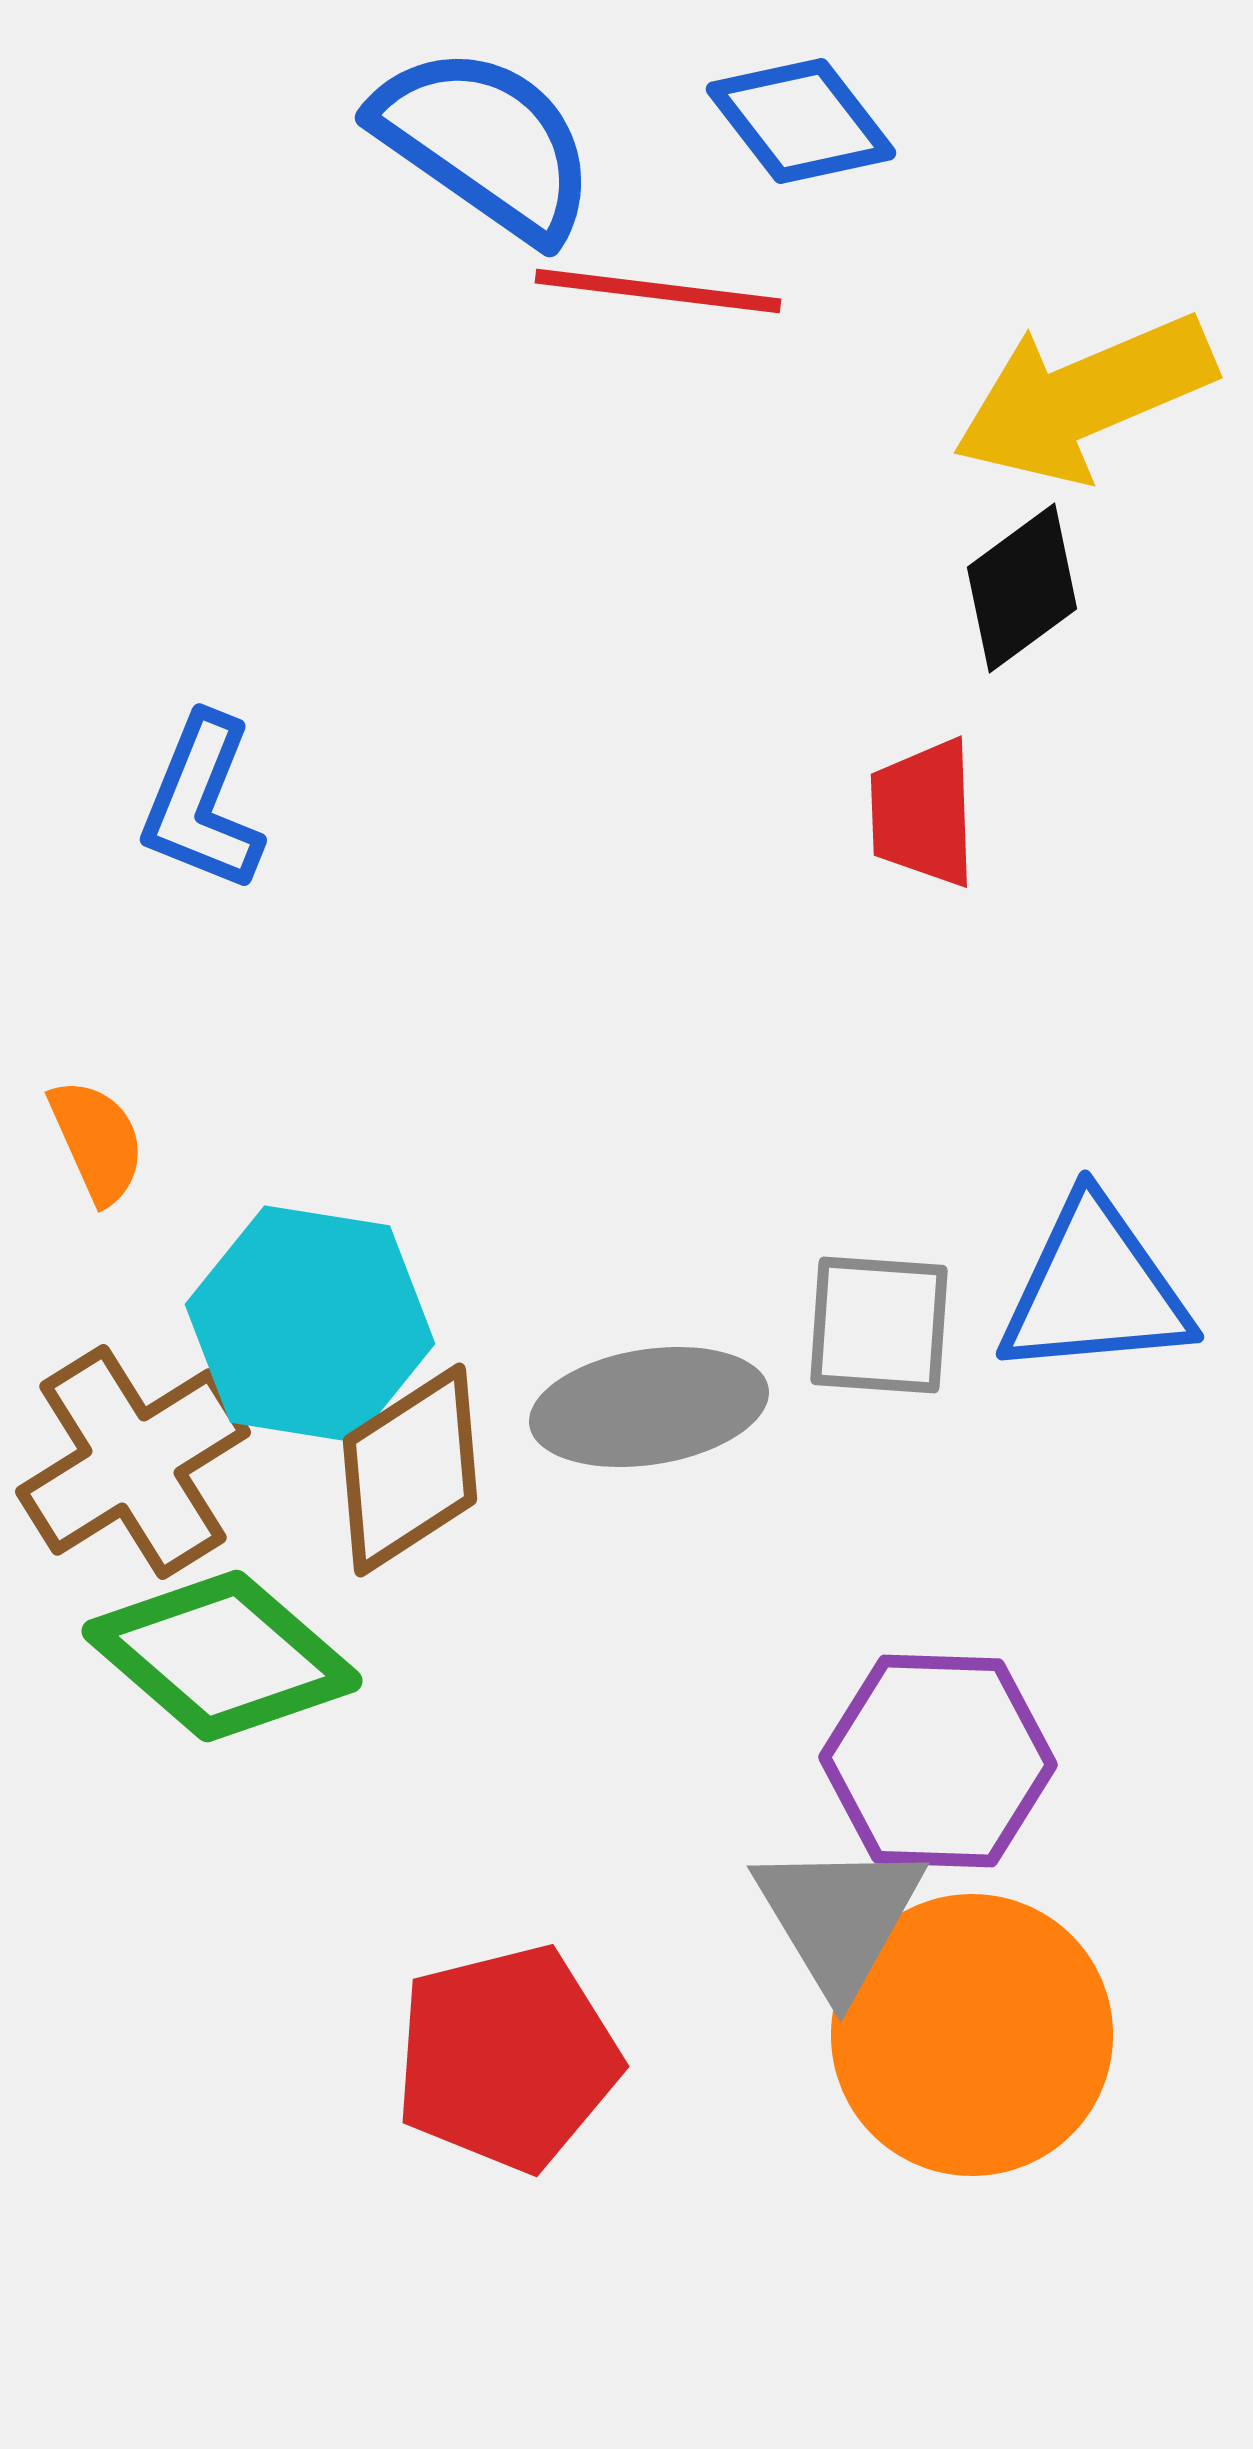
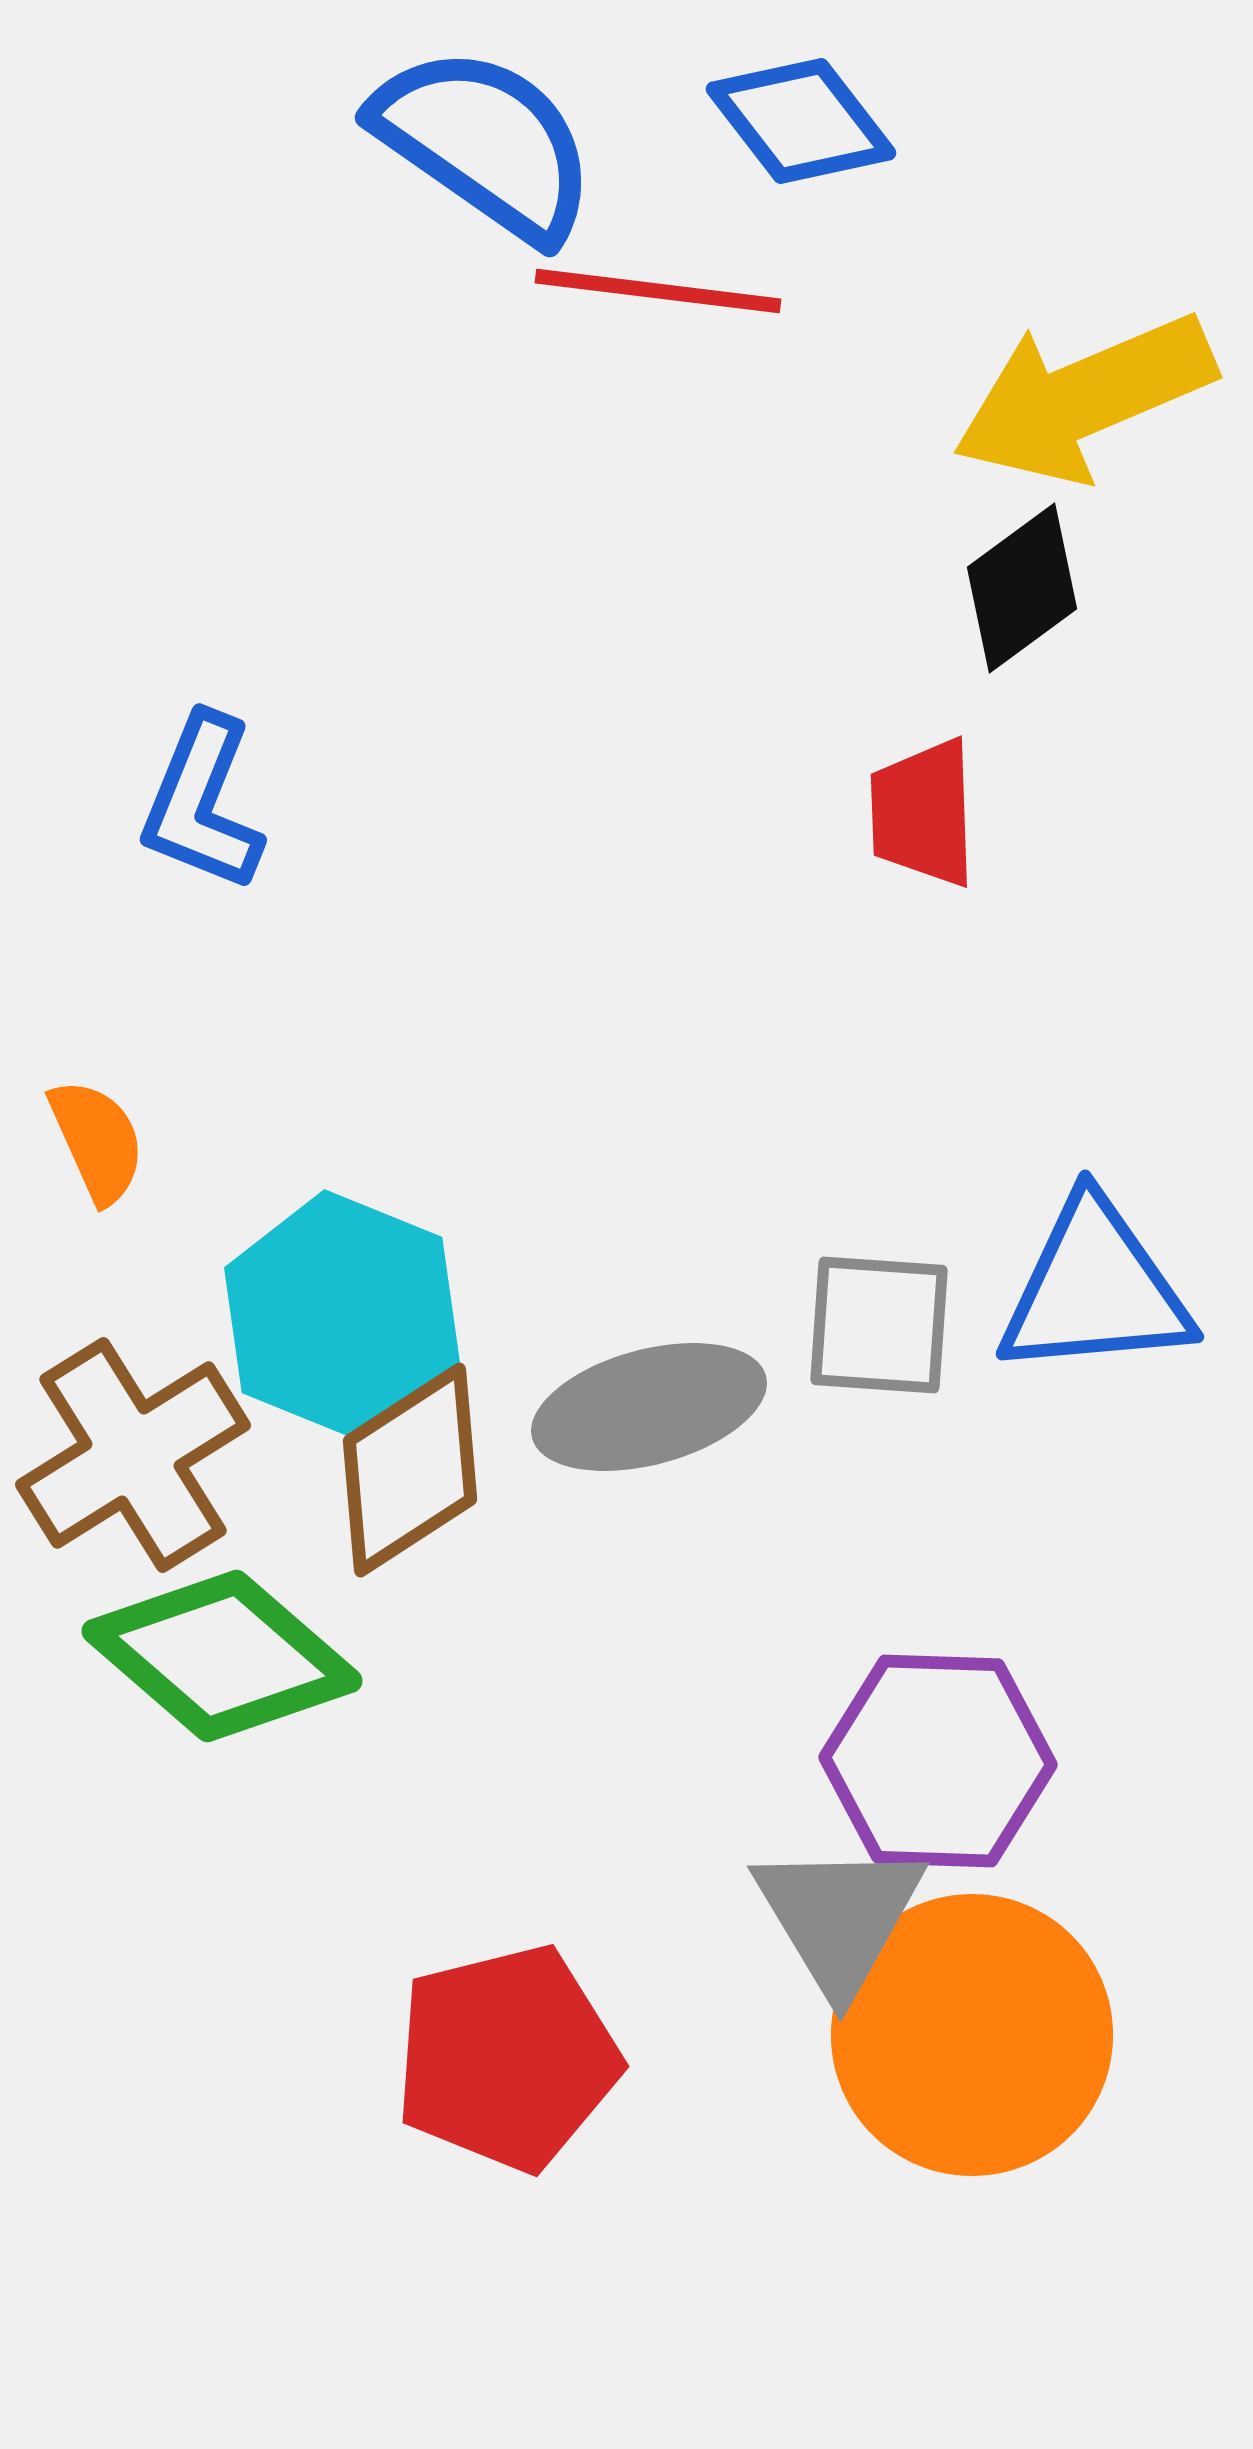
cyan hexagon: moved 32 px right, 9 px up; rotated 13 degrees clockwise
gray ellipse: rotated 6 degrees counterclockwise
brown cross: moved 7 px up
